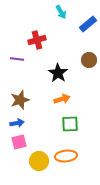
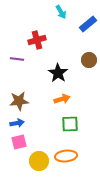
brown star: moved 1 px left, 1 px down; rotated 12 degrees clockwise
